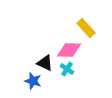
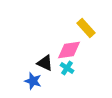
pink diamond: rotated 10 degrees counterclockwise
cyan cross: moved 1 px up
